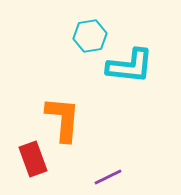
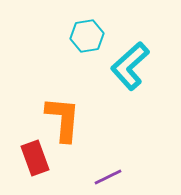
cyan hexagon: moved 3 px left
cyan L-shape: rotated 132 degrees clockwise
red rectangle: moved 2 px right, 1 px up
